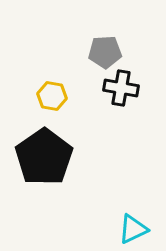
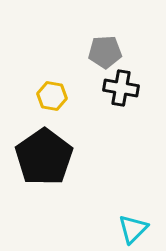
cyan triangle: rotated 20 degrees counterclockwise
